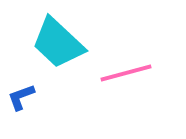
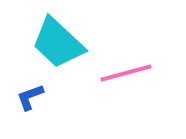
blue L-shape: moved 9 px right
